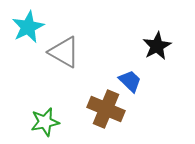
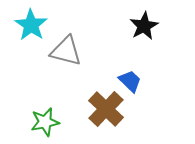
cyan star: moved 3 px right, 2 px up; rotated 12 degrees counterclockwise
black star: moved 13 px left, 20 px up
gray triangle: moved 2 px right, 1 px up; rotated 16 degrees counterclockwise
brown cross: rotated 21 degrees clockwise
